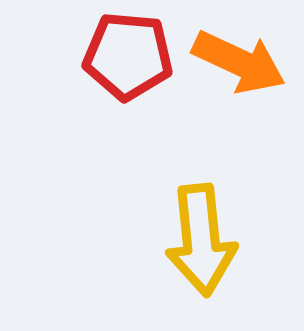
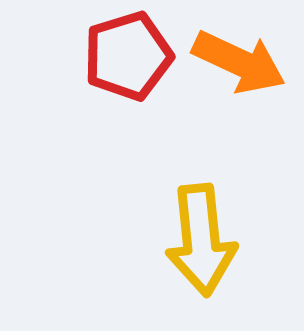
red pentagon: rotated 22 degrees counterclockwise
